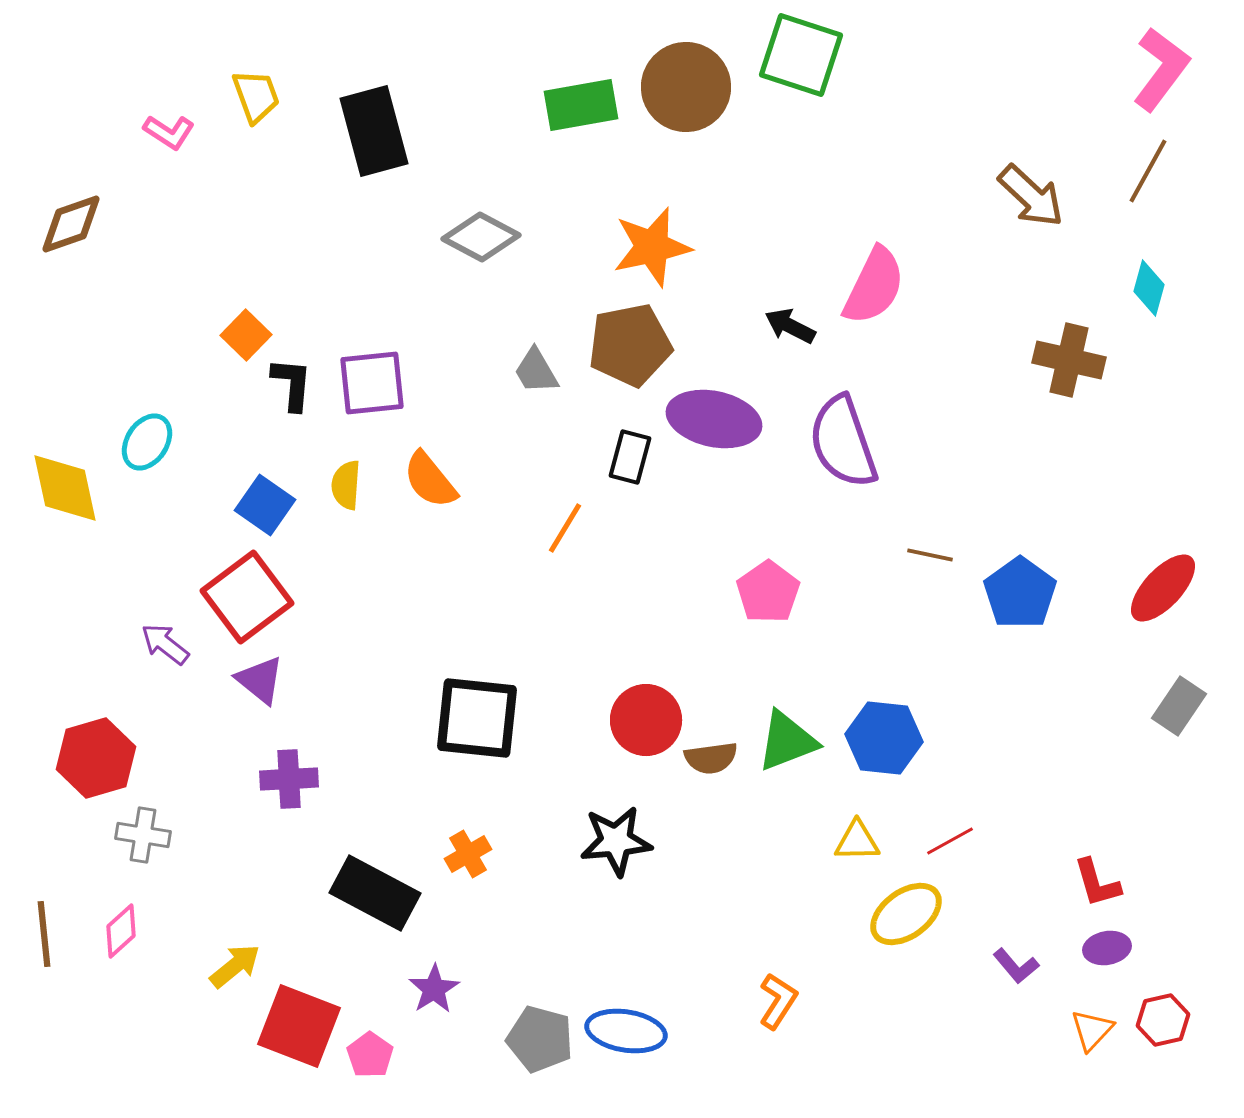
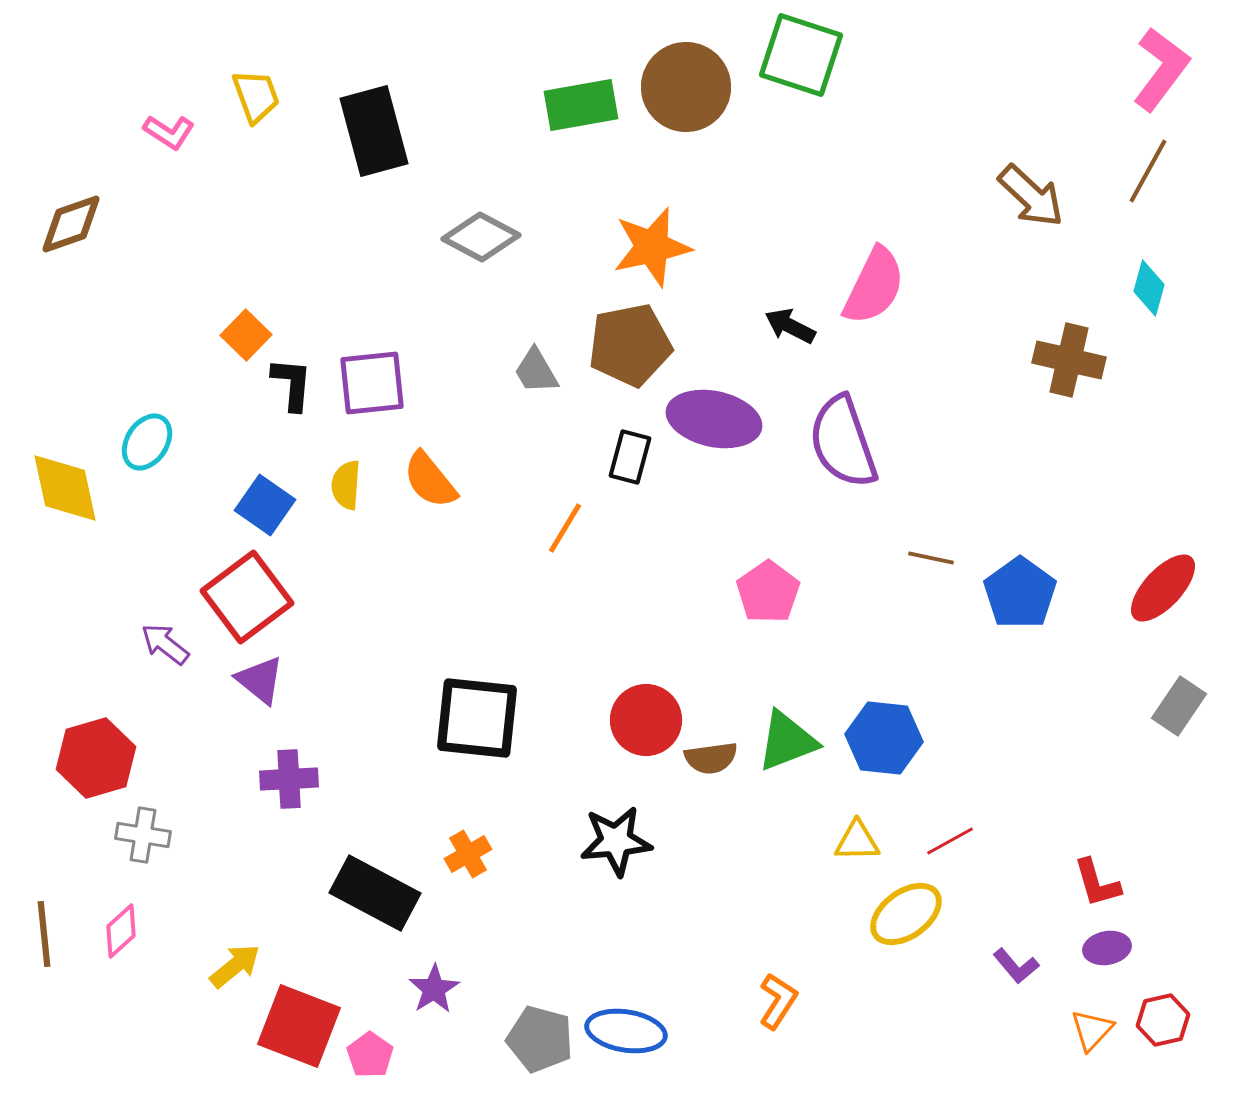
brown line at (930, 555): moved 1 px right, 3 px down
